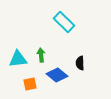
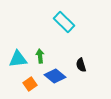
green arrow: moved 1 px left, 1 px down
black semicircle: moved 1 px right, 2 px down; rotated 16 degrees counterclockwise
blue diamond: moved 2 px left, 1 px down
orange square: rotated 24 degrees counterclockwise
